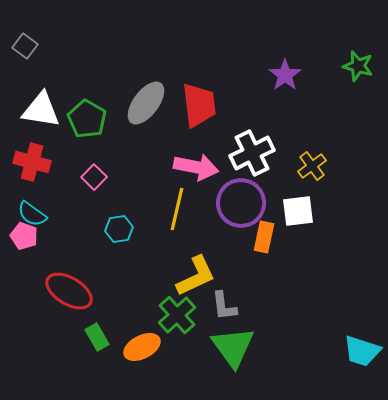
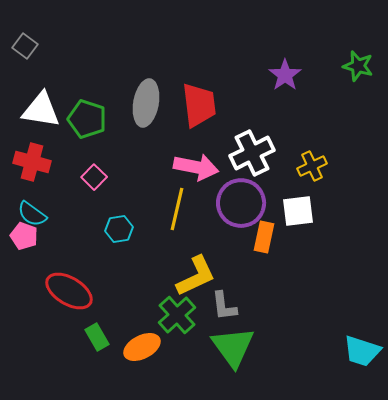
gray ellipse: rotated 27 degrees counterclockwise
green pentagon: rotated 12 degrees counterclockwise
yellow cross: rotated 12 degrees clockwise
